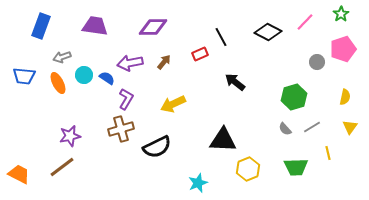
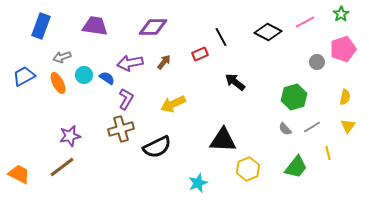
pink line: rotated 18 degrees clockwise
blue trapezoid: rotated 145 degrees clockwise
yellow triangle: moved 2 px left, 1 px up
green trapezoid: rotated 50 degrees counterclockwise
